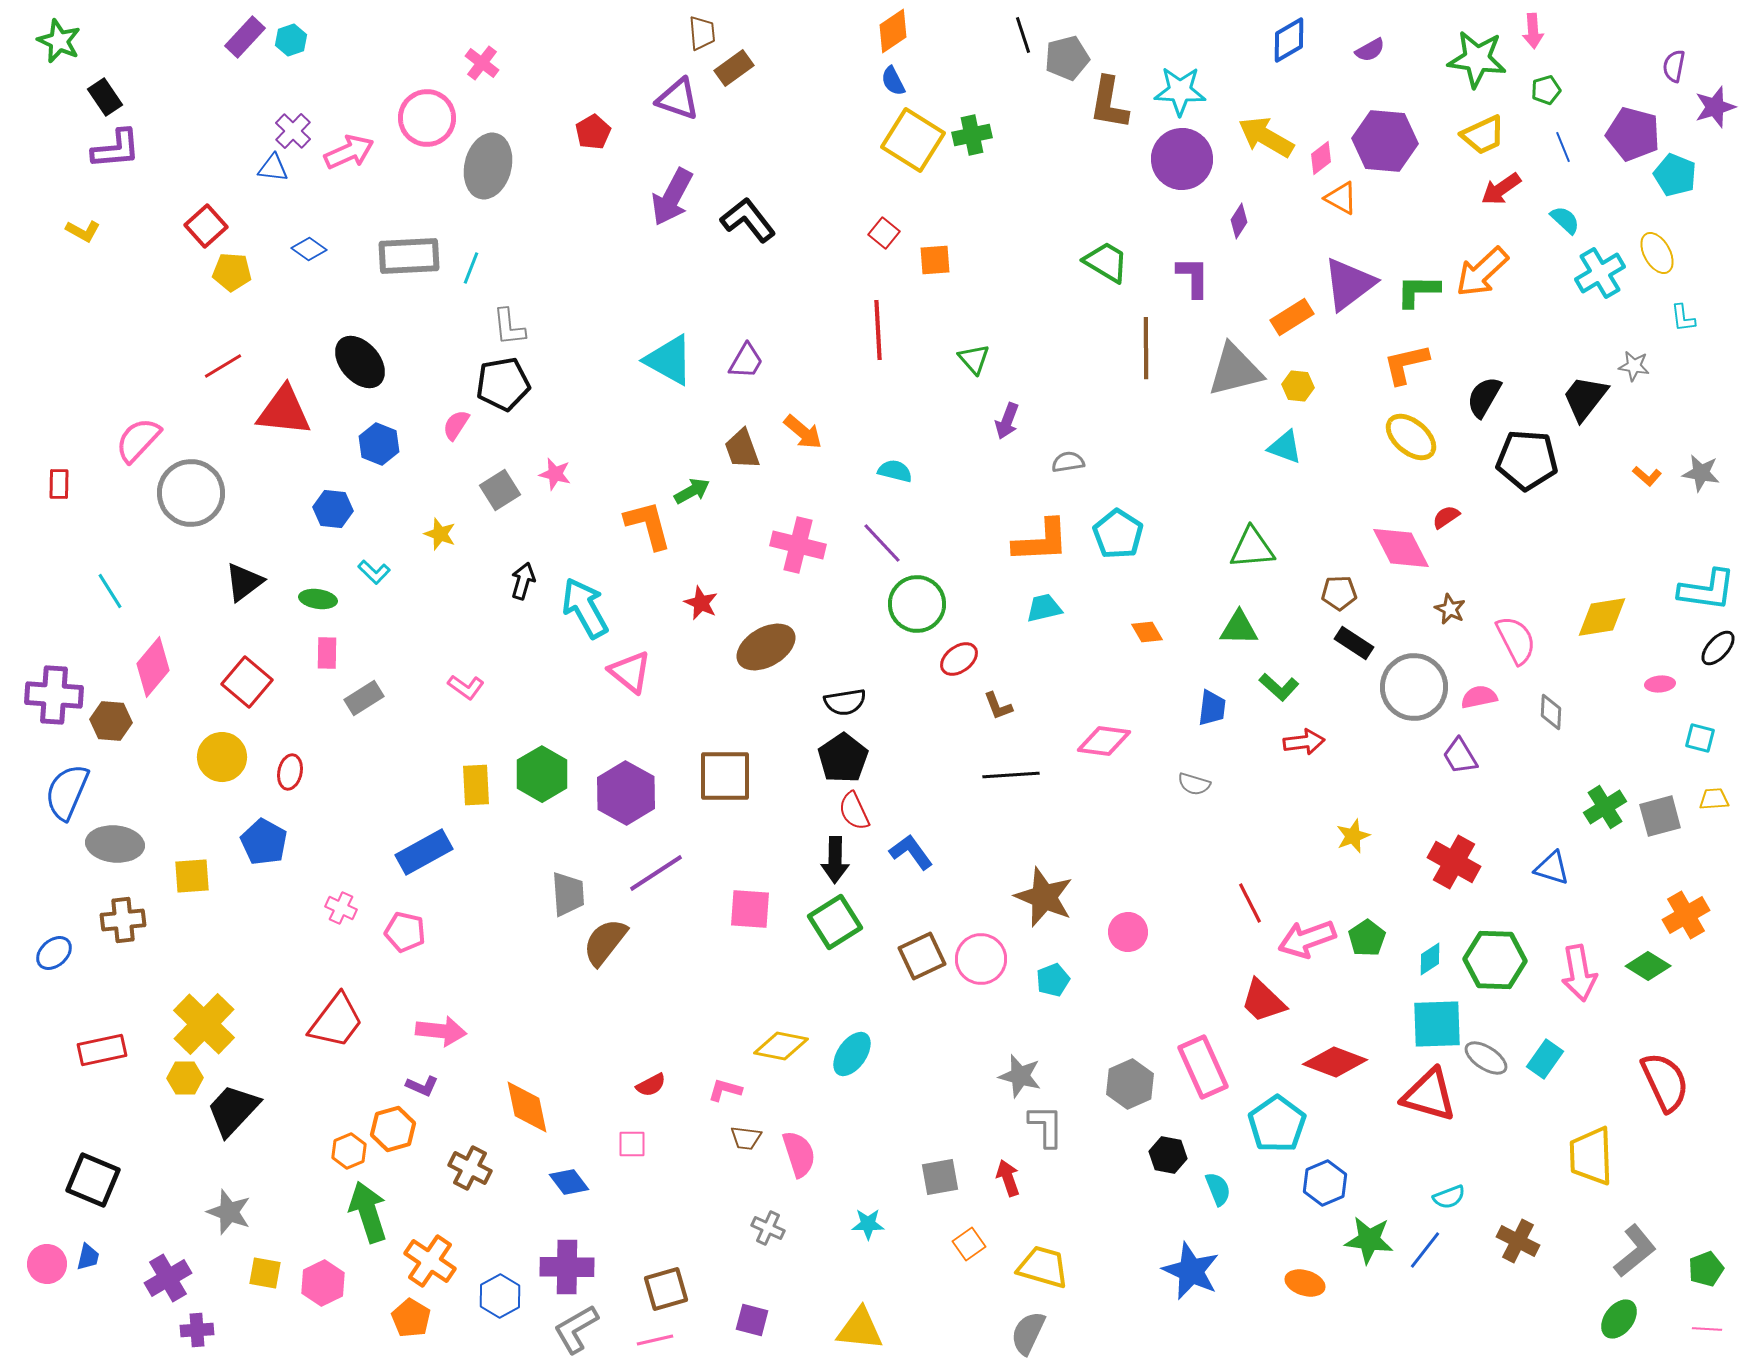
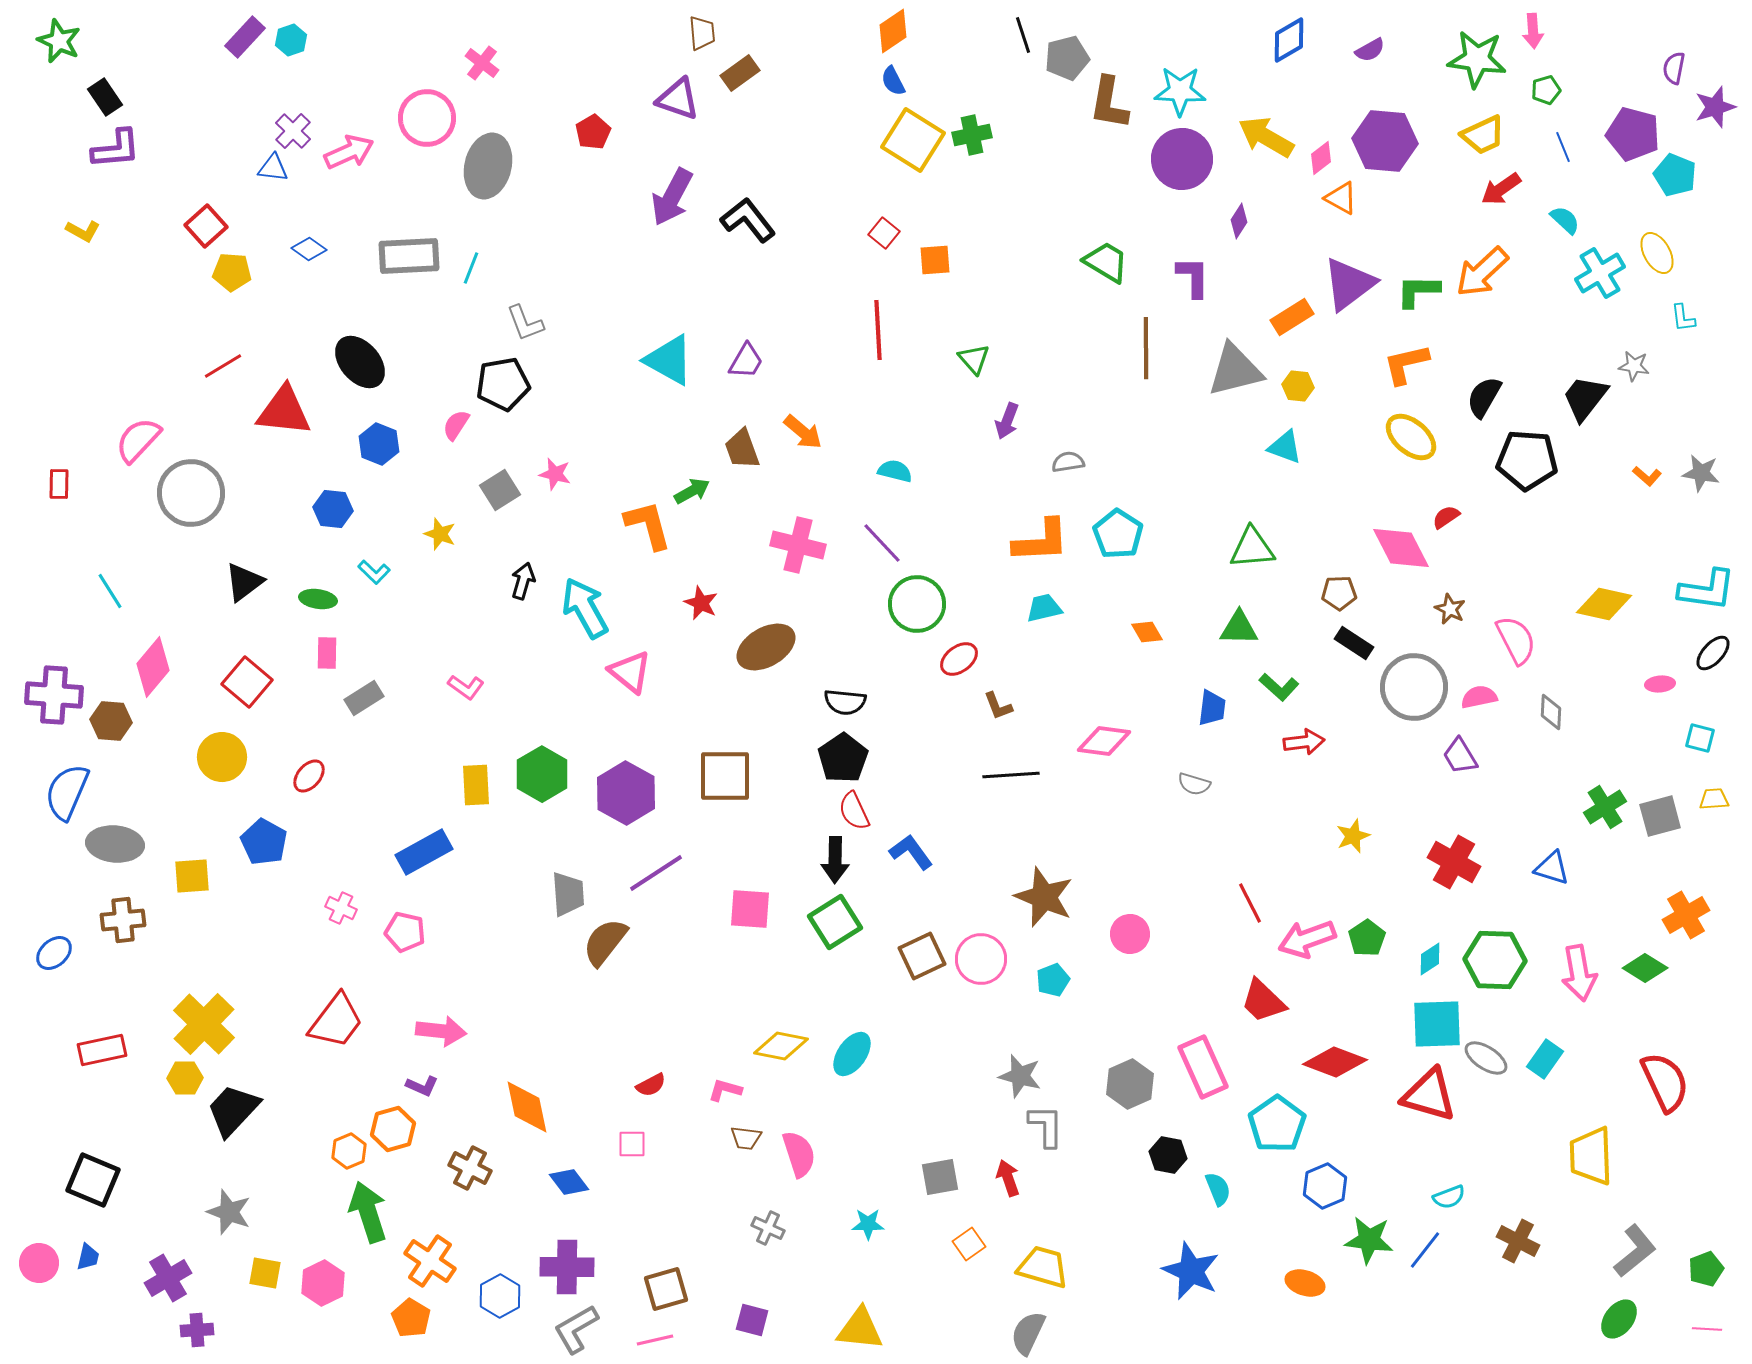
purple semicircle at (1674, 66): moved 2 px down
brown rectangle at (734, 68): moved 6 px right, 5 px down
gray L-shape at (509, 327): moved 16 px right, 4 px up; rotated 15 degrees counterclockwise
yellow diamond at (1602, 617): moved 2 px right, 13 px up; rotated 22 degrees clockwise
black ellipse at (1718, 648): moved 5 px left, 5 px down
black semicircle at (845, 702): rotated 15 degrees clockwise
red ellipse at (290, 772): moved 19 px right, 4 px down; rotated 28 degrees clockwise
pink circle at (1128, 932): moved 2 px right, 2 px down
green diamond at (1648, 966): moved 3 px left, 2 px down
blue hexagon at (1325, 1183): moved 3 px down
pink circle at (47, 1264): moved 8 px left, 1 px up
